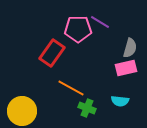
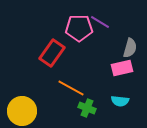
pink pentagon: moved 1 px right, 1 px up
pink rectangle: moved 4 px left
